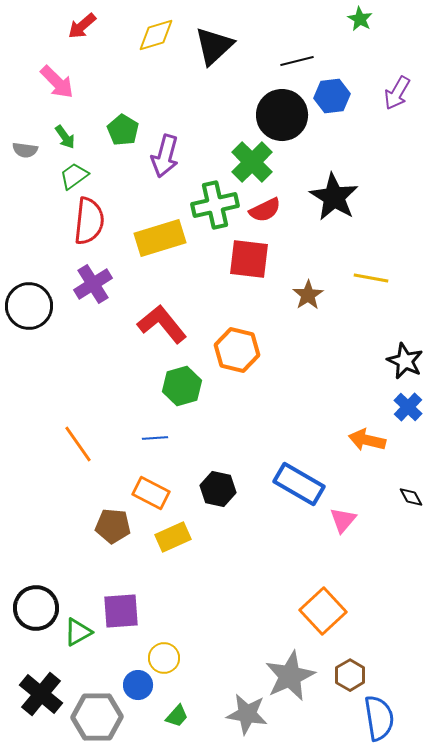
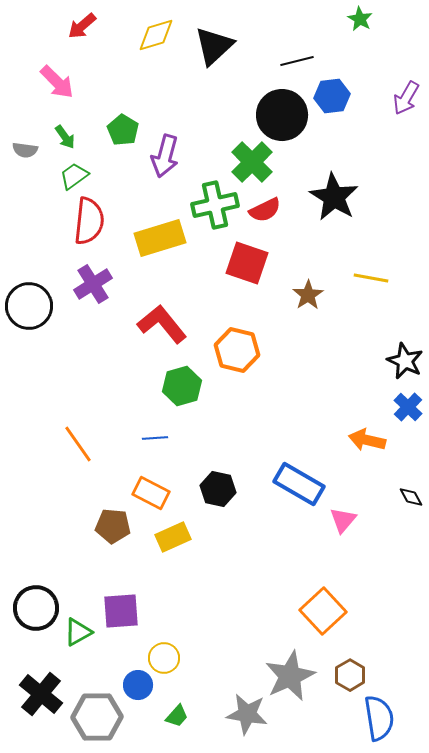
purple arrow at (397, 93): moved 9 px right, 5 px down
red square at (249, 259): moved 2 px left, 4 px down; rotated 12 degrees clockwise
